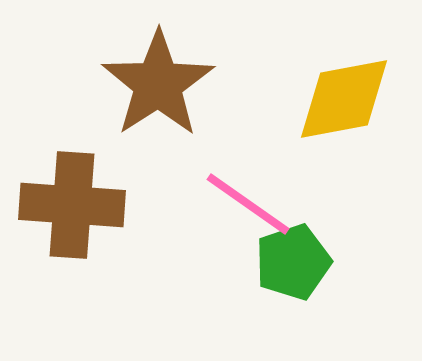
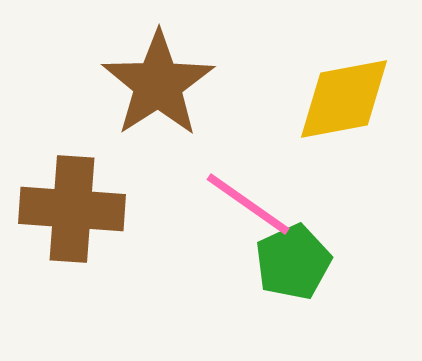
brown cross: moved 4 px down
green pentagon: rotated 6 degrees counterclockwise
